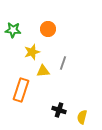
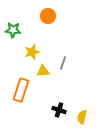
orange circle: moved 13 px up
